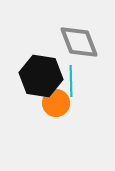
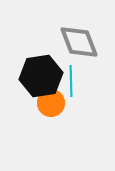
black hexagon: rotated 18 degrees counterclockwise
orange circle: moved 5 px left
